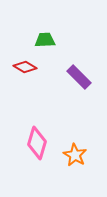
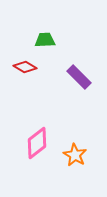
pink diamond: rotated 36 degrees clockwise
